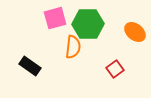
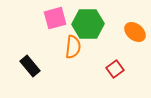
black rectangle: rotated 15 degrees clockwise
